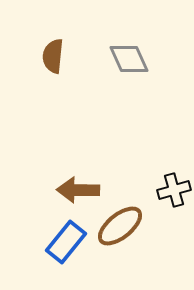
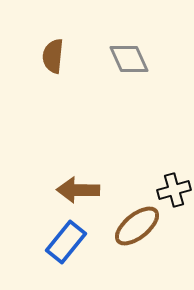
brown ellipse: moved 17 px right
